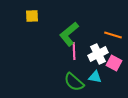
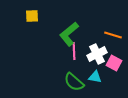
white cross: moved 1 px left
